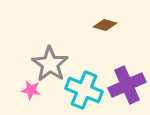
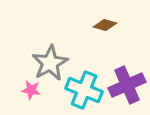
gray star: moved 1 px up; rotated 9 degrees clockwise
